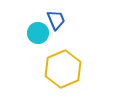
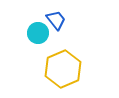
blue trapezoid: rotated 15 degrees counterclockwise
